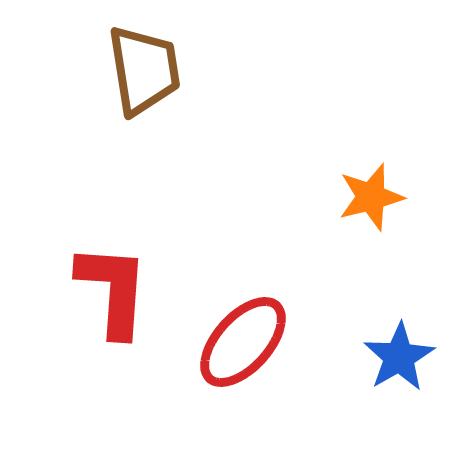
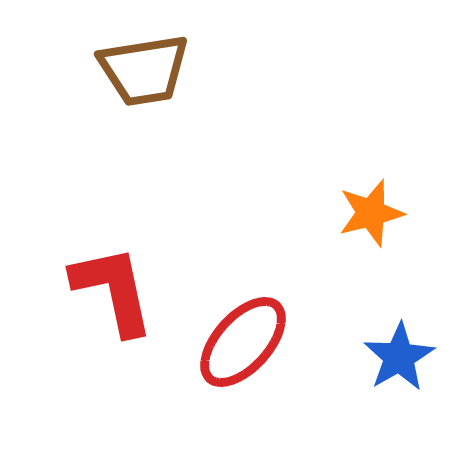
brown trapezoid: rotated 90 degrees clockwise
orange star: moved 16 px down
red L-shape: rotated 16 degrees counterclockwise
